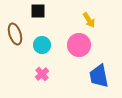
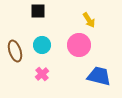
brown ellipse: moved 17 px down
blue trapezoid: rotated 115 degrees clockwise
